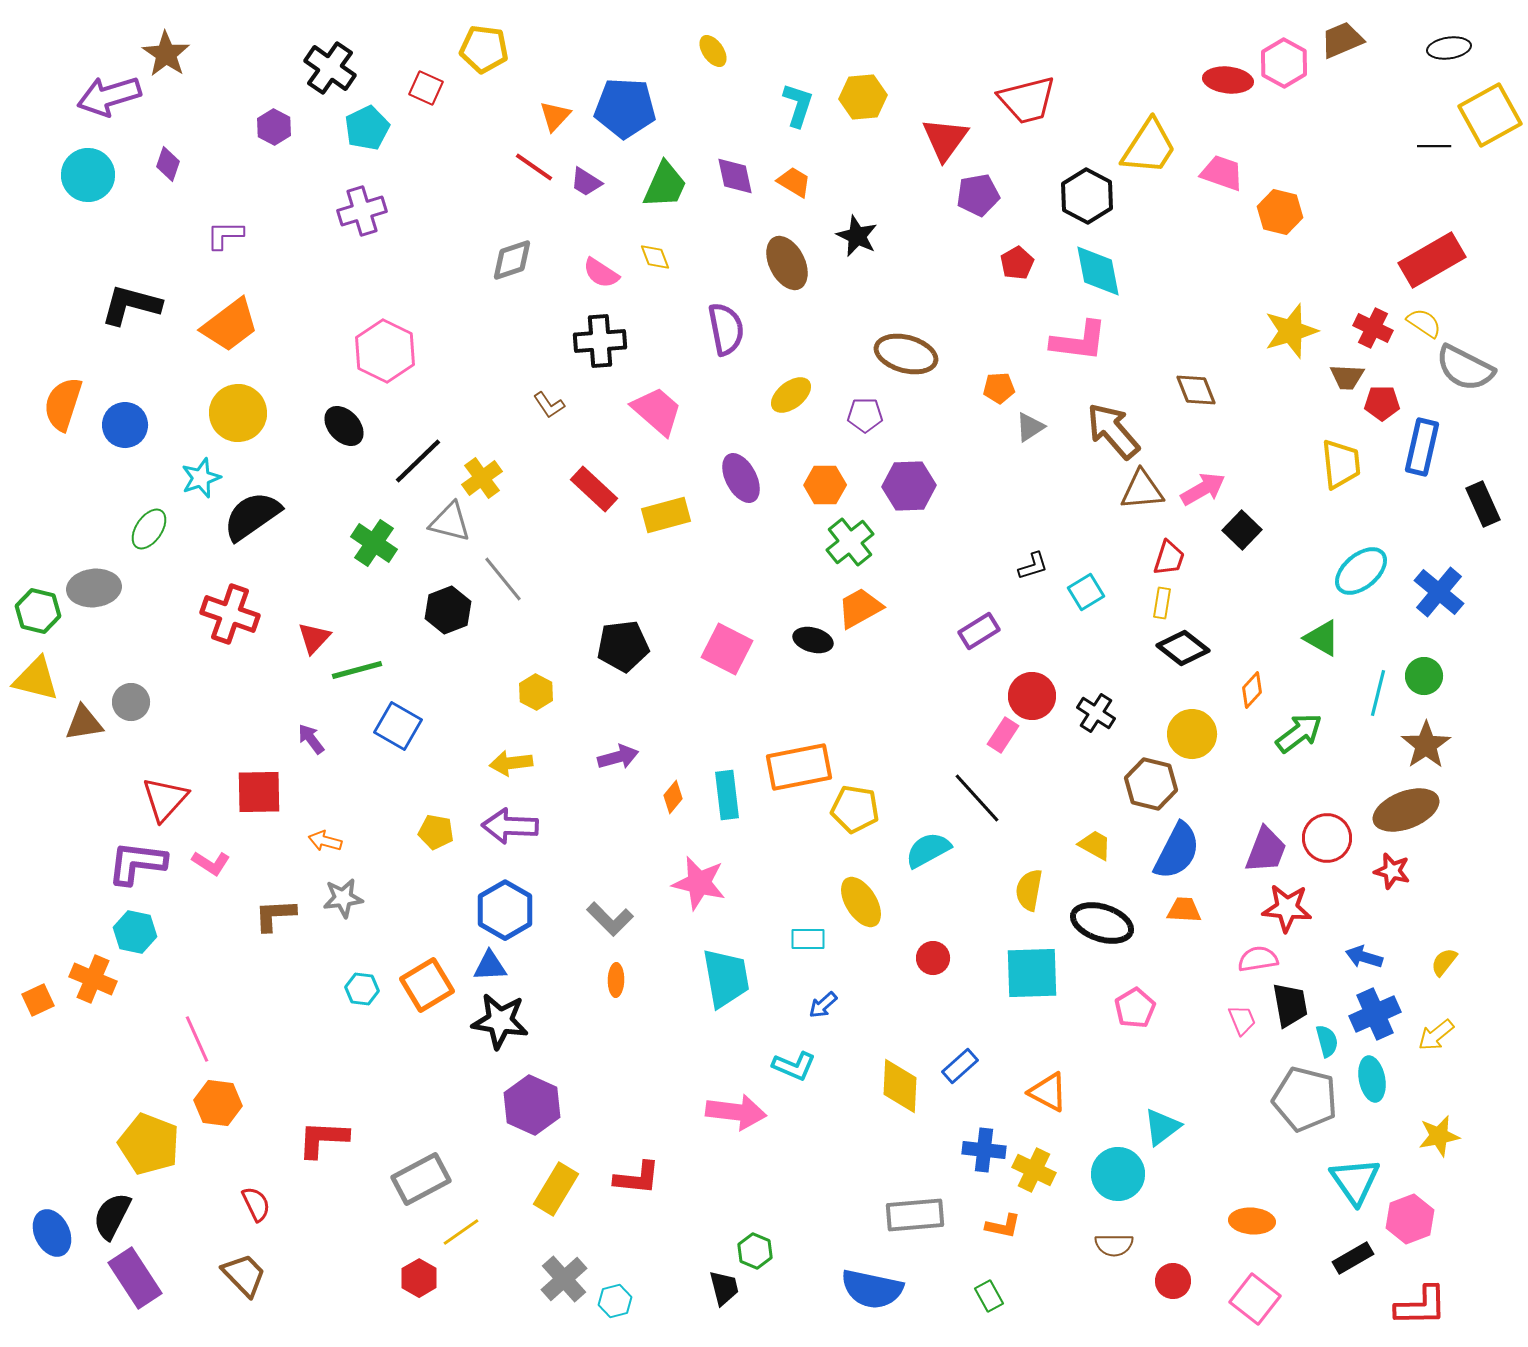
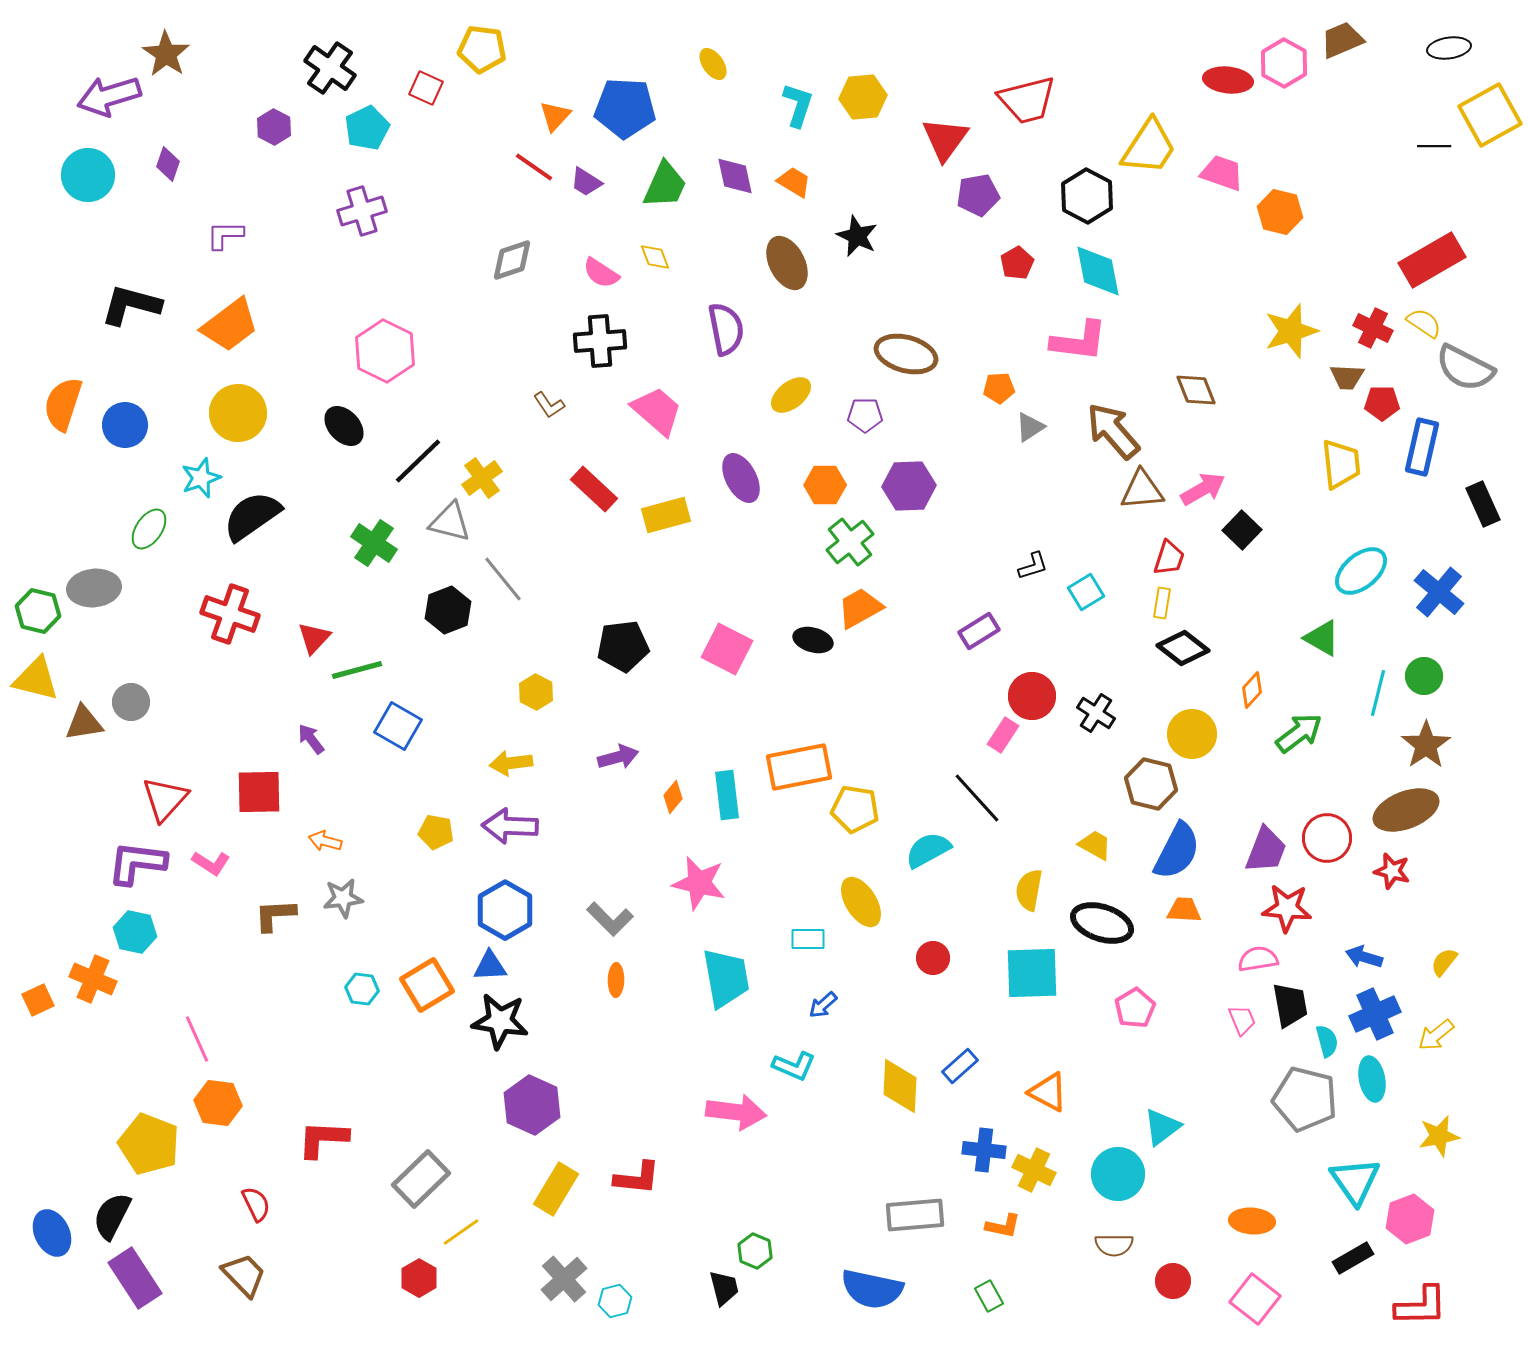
yellow pentagon at (484, 49): moved 2 px left
yellow ellipse at (713, 51): moved 13 px down
gray rectangle at (421, 1179): rotated 16 degrees counterclockwise
